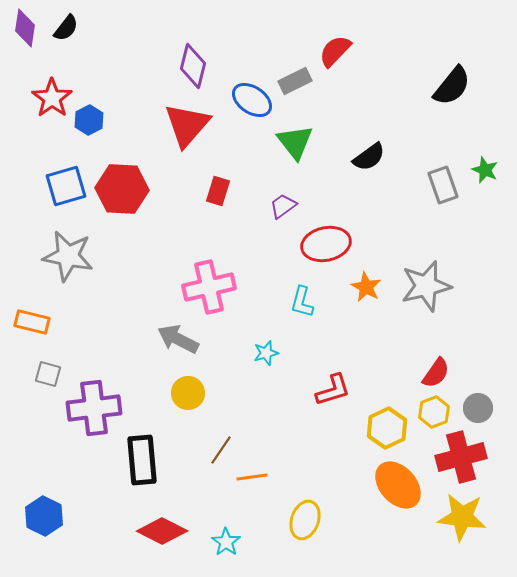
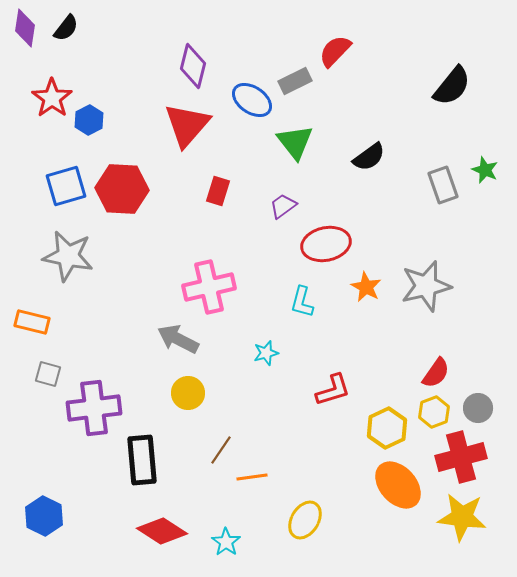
yellow ellipse at (305, 520): rotated 12 degrees clockwise
red diamond at (162, 531): rotated 6 degrees clockwise
